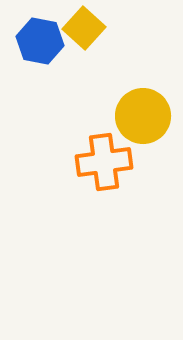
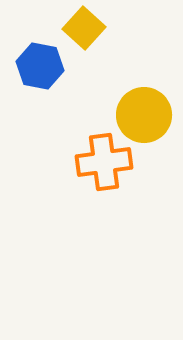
blue hexagon: moved 25 px down
yellow circle: moved 1 px right, 1 px up
